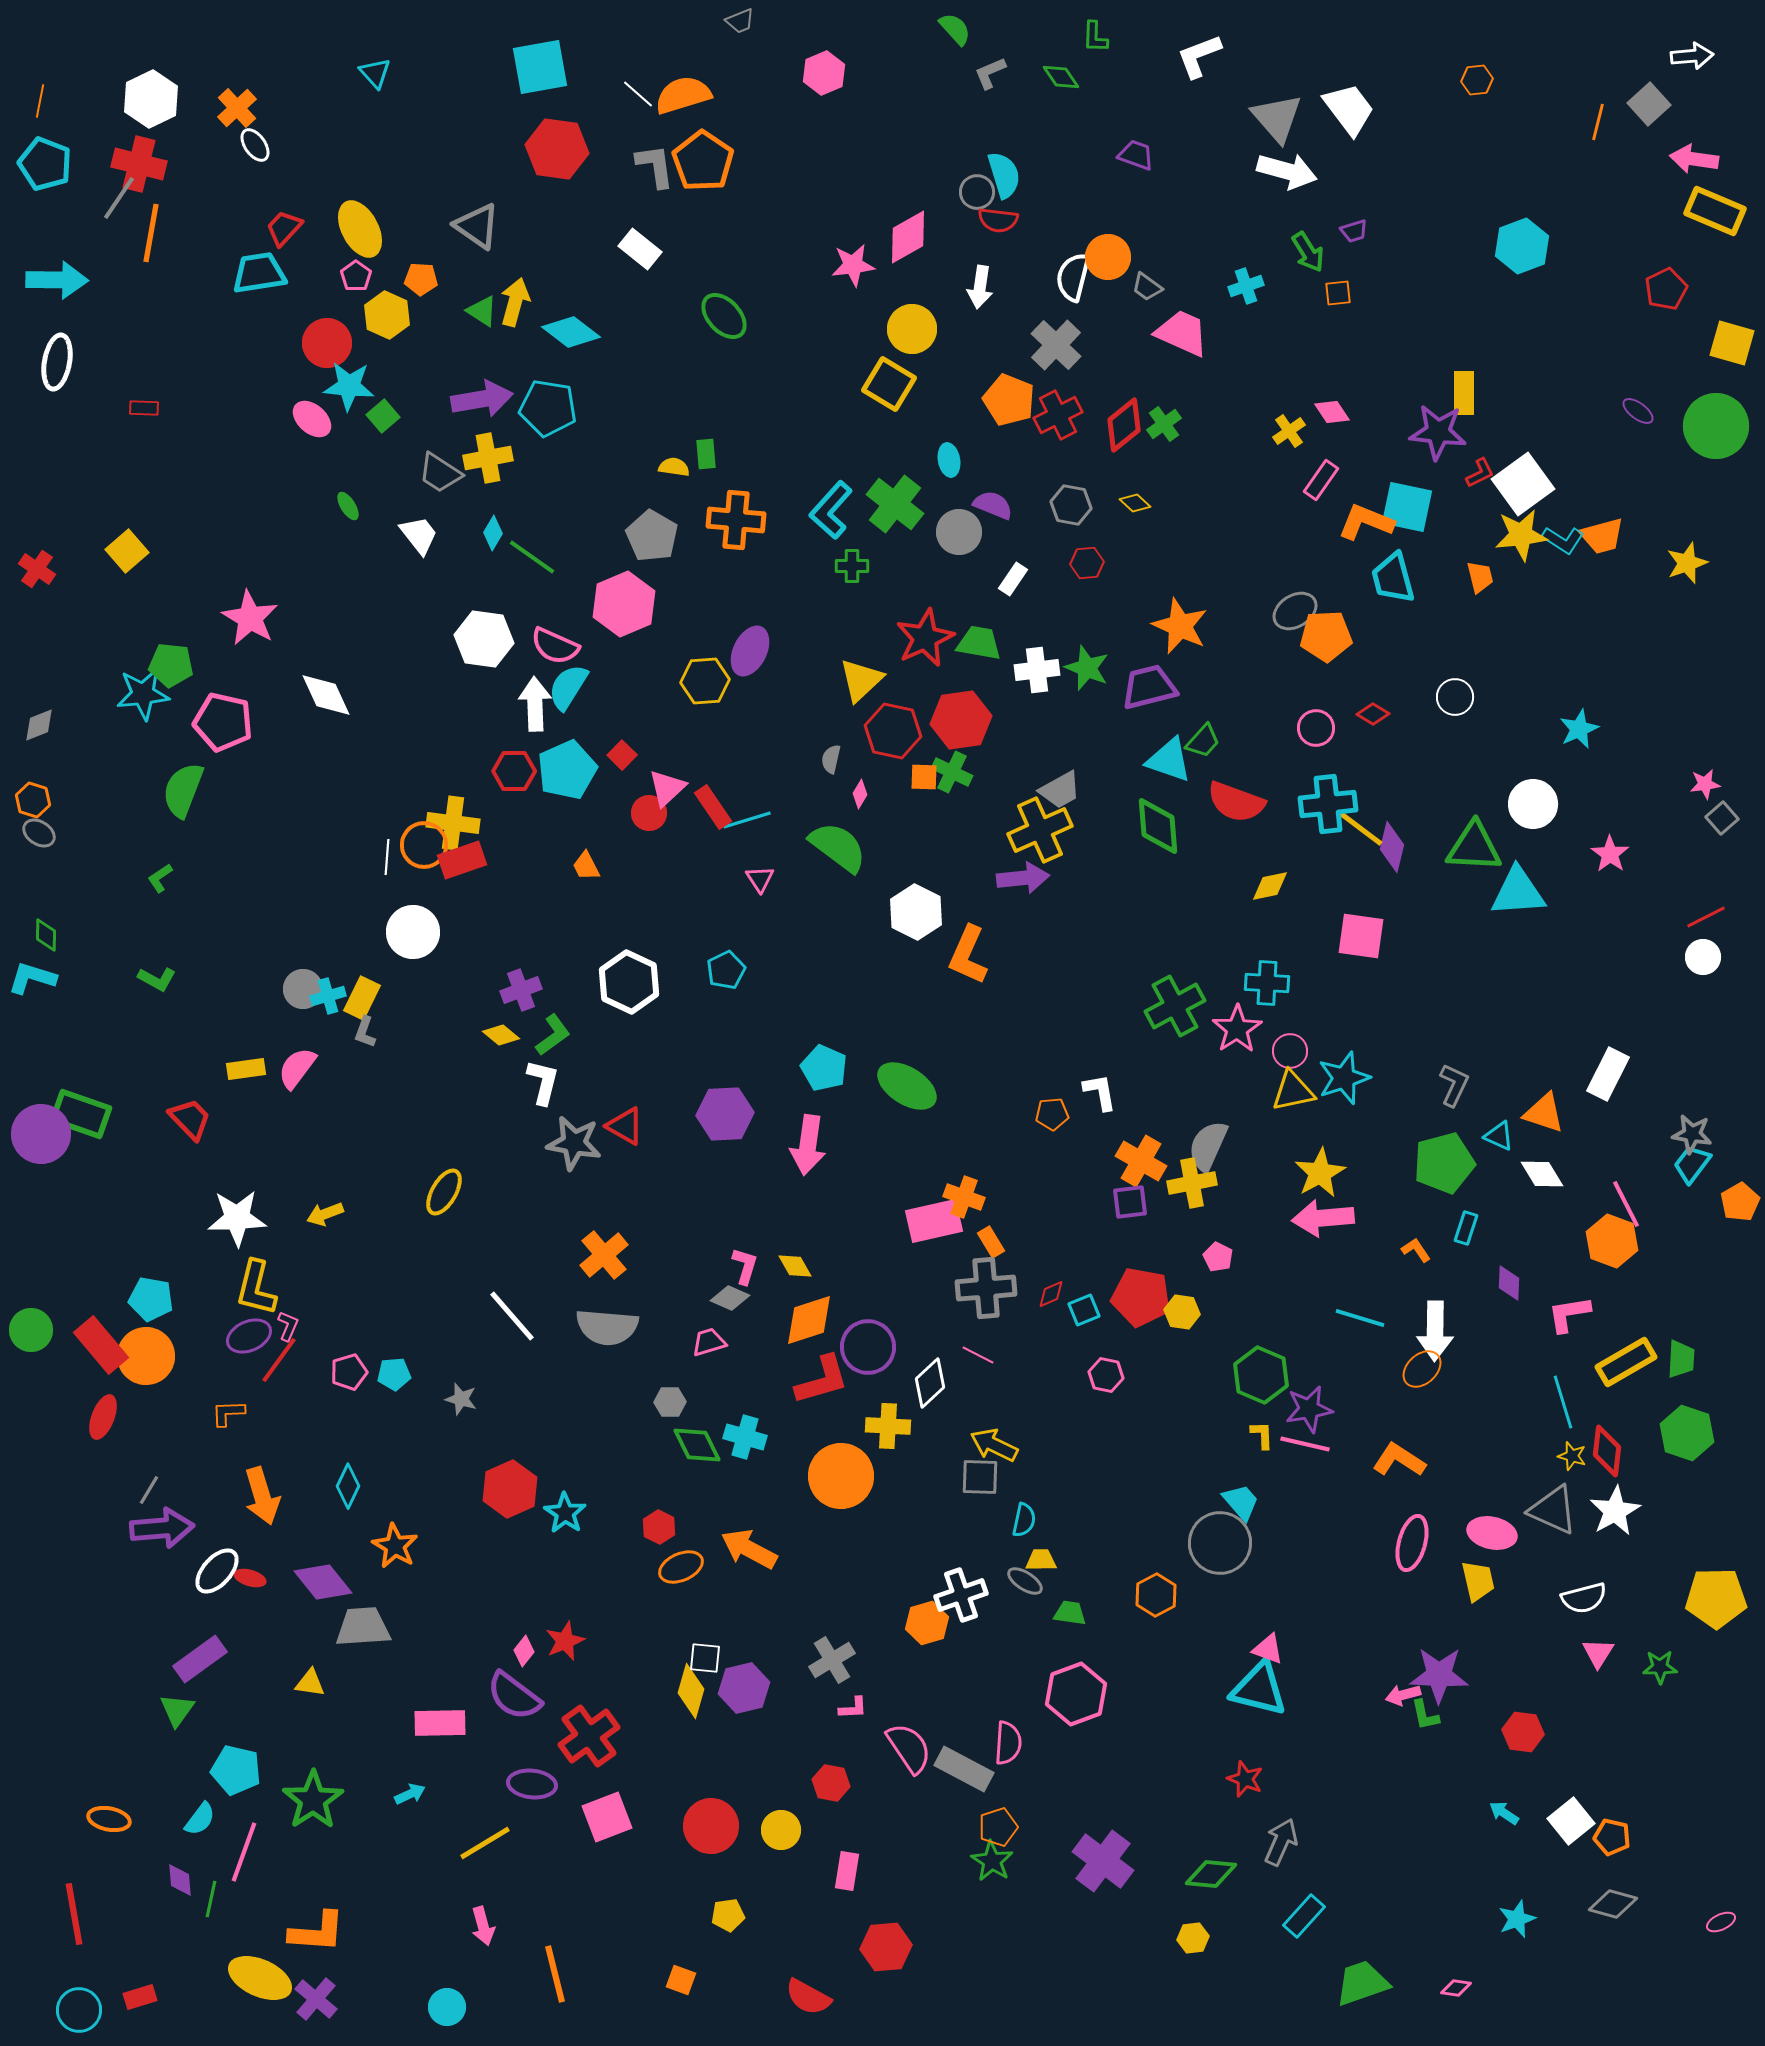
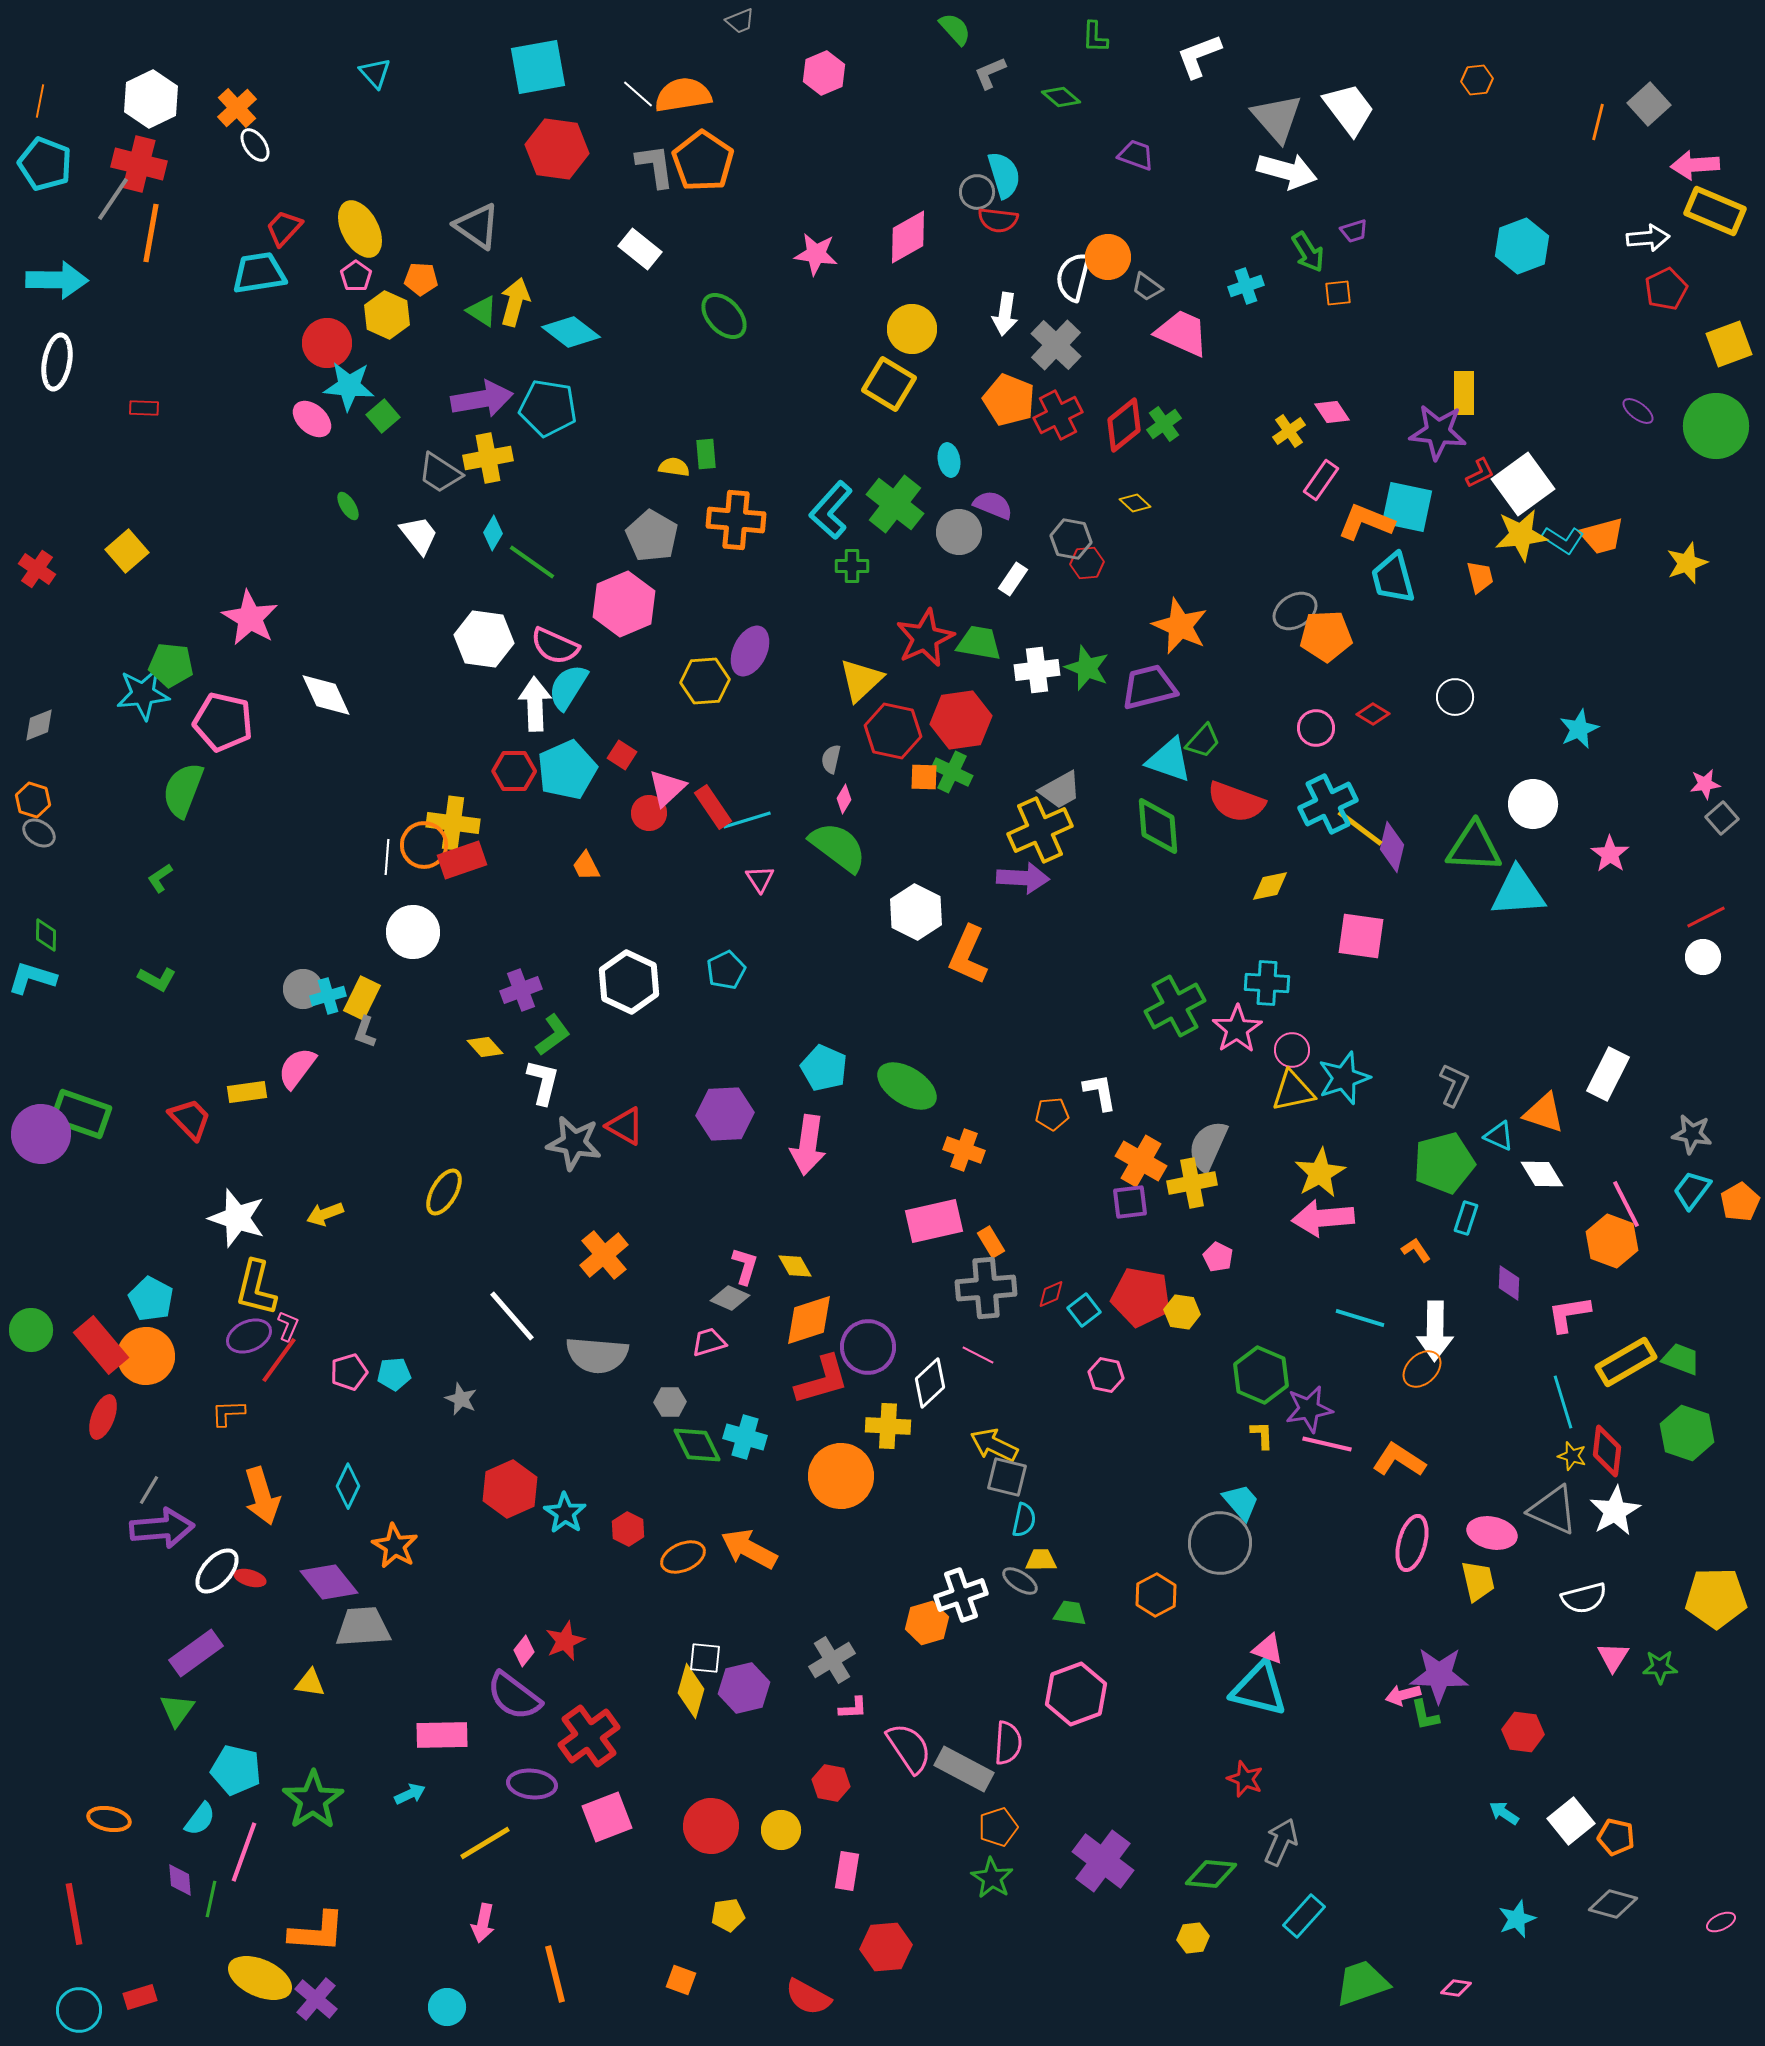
white arrow at (1692, 56): moved 44 px left, 182 px down
cyan square at (540, 67): moved 2 px left
green diamond at (1061, 77): moved 20 px down; rotated 15 degrees counterclockwise
orange semicircle at (683, 95): rotated 8 degrees clockwise
pink arrow at (1694, 159): moved 1 px right, 6 px down; rotated 12 degrees counterclockwise
gray line at (119, 198): moved 6 px left, 1 px down
pink star at (853, 265): moved 37 px left, 11 px up; rotated 15 degrees clockwise
white arrow at (980, 287): moved 25 px right, 27 px down
yellow square at (1732, 343): moved 3 px left, 1 px down; rotated 36 degrees counterclockwise
gray hexagon at (1071, 505): moved 34 px down
green line at (532, 557): moved 5 px down
red square at (622, 755): rotated 12 degrees counterclockwise
pink diamond at (860, 794): moved 16 px left, 5 px down
cyan cross at (1328, 804): rotated 20 degrees counterclockwise
purple arrow at (1023, 878): rotated 9 degrees clockwise
yellow diamond at (501, 1035): moved 16 px left, 12 px down; rotated 9 degrees clockwise
pink circle at (1290, 1051): moved 2 px right, 1 px up
yellow rectangle at (246, 1069): moved 1 px right, 23 px down
cyan trapezoid at (1692, 1164): moved 26 px down
orange cross at (964, 1197): moved 47 px up
white star at (237, 1218): rotated 20 degrees clockwise
cyan rectangle at (1466, 1228): moved 10 px up
cyan pentagon at (151, 1299): rotated 18 degrees clockwise
cyan square at (1084, 1310): rotated 16 degrees counterclockwise
gray semicircle at (607, 1327): moved 10 px left, 28 px down
green trapezoid at (1681, 1359): rotated 72 degrees counterclockwise
gray star at (461, 1399): rotated 8 degrees clockwise
pink line at (1305, 1444): moved 22 px right
gray square at (980, 1477): moved 27 px right; rotated 12 degrees clockwise
red hexagon at (659, 1527): moved 31 px left, 2 px down
orange ellipse at (681, 1567): moved 2 px right, 10 px up
gray ellipse at (1025, 1581): moved 5 px left
purple diamond at (323, 1582): moved 6 px right
pink triangle at (1598, 1653): moved 15 px right, 4 px down
purple rectangle at (200, 1659): moved 4 px left, 6 px up
pink rectangle at (440, 1723): moved 2 px right, 12 px down
orange pentagon at (1612, 1837): moved 4 px right
green star at (992, 1861): moved 17 px down
pink arrow at (483, 1926): moved 3 px up; rotated 27 degrees clockwise
